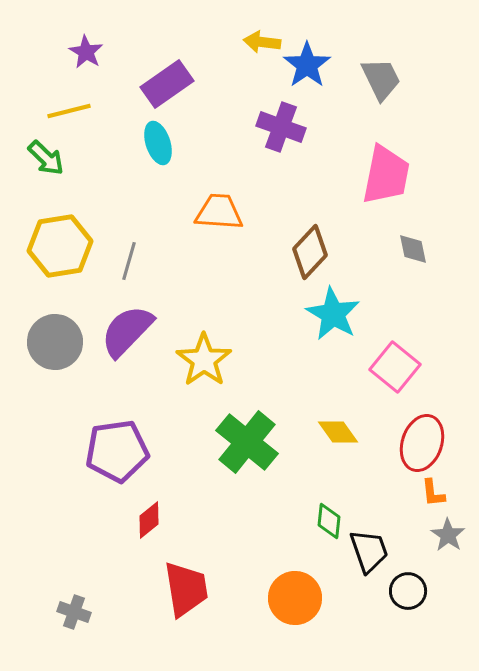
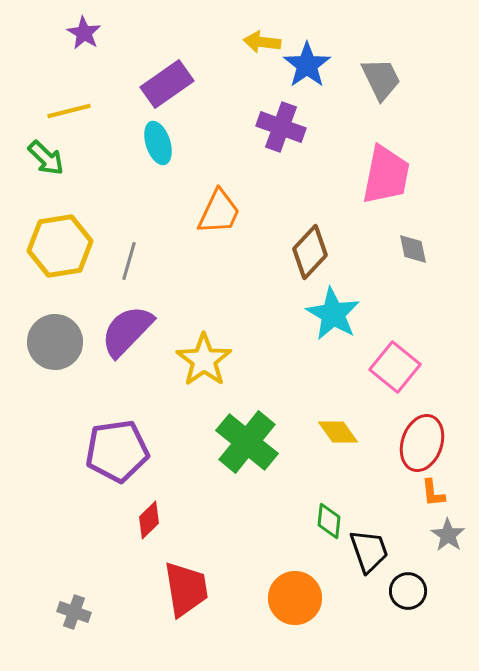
purple star: moved 2 px left, 19 px up
orange trapezoid: rotated 111 degrees clockwise
red diamond: rotated 6 degrees counterclockwise
